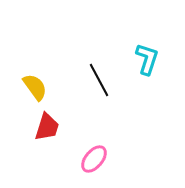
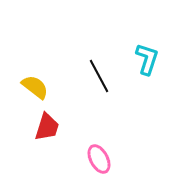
black line: moved 4 px up
yellow semicircle: rotated 16 degrees counterclockwise
pink ellipse: moved 5 px right; rotated 68 degrees counterclockwise
